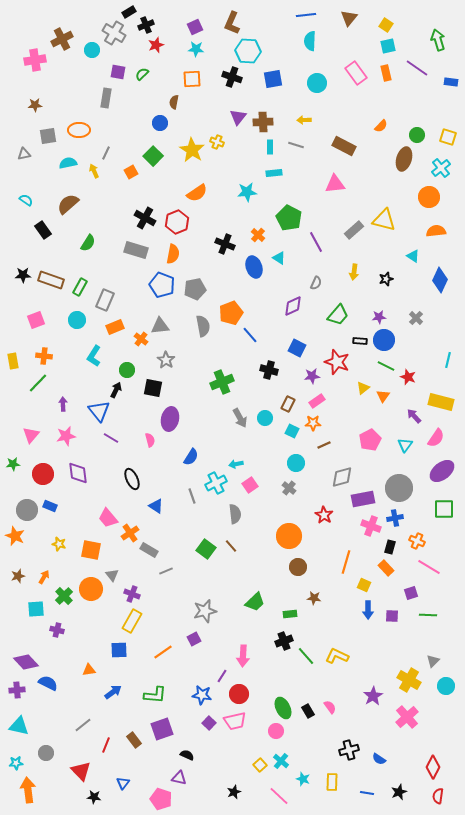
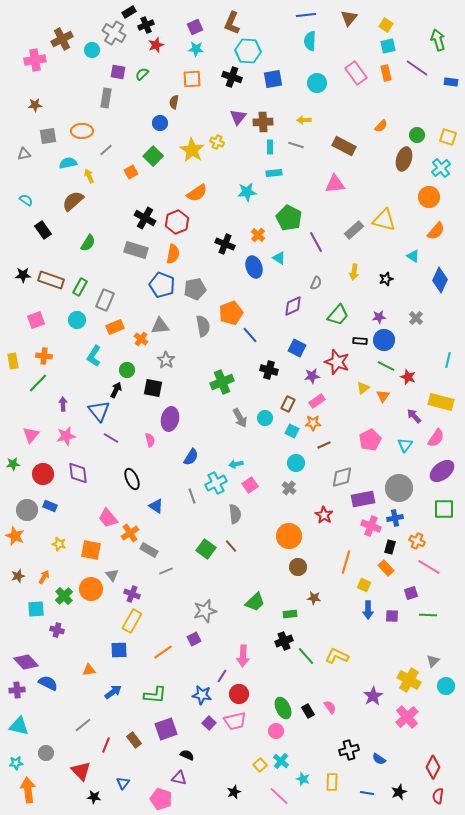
orange ellipse at (79, 130): moved 3 px right, 1 px down
gray line at (106, 153): moved 3 px up; rotated 24 degrees clockwise
yellow arrow at (94, 171): moved 5 px left, 5 px down
brown semicircle at (68, 204): moved 5 px right, 3 px up
orange semicircle at (436, 231): rotated 138 degrees clockwise
purple square at (162, 729): moved 4 px right
